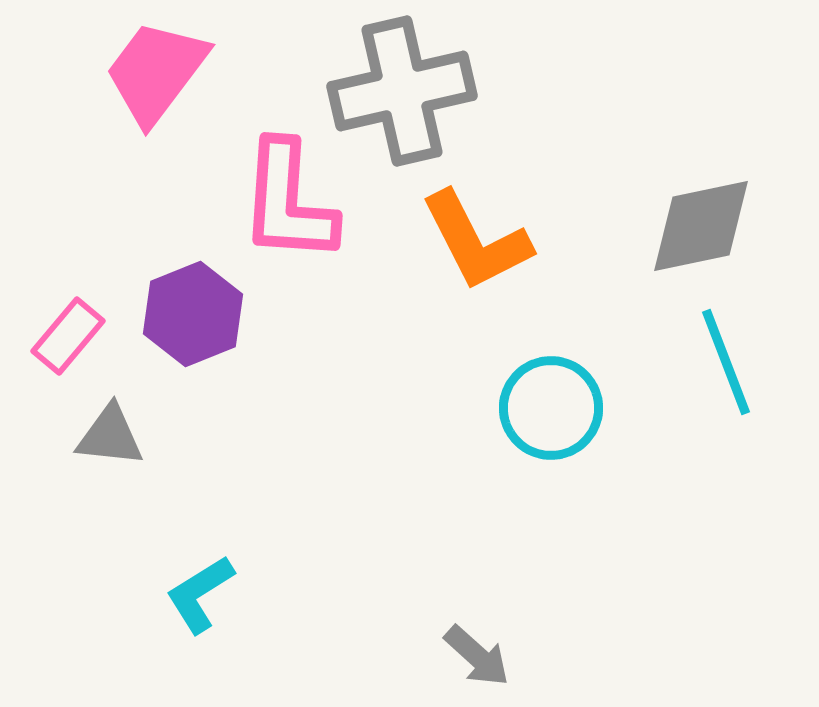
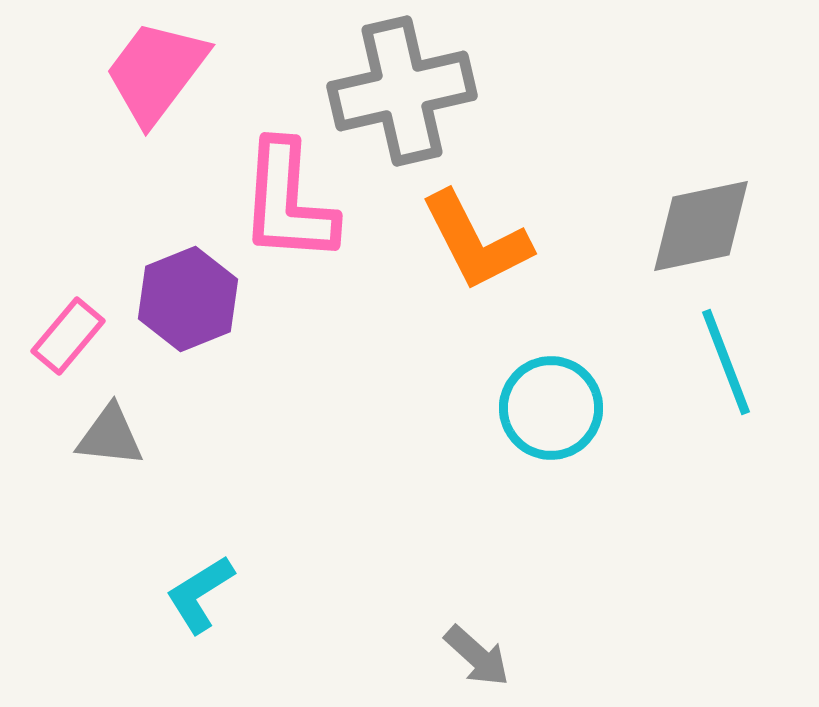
purple hexagon: moved 5 px left, 15 px up
